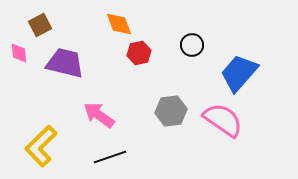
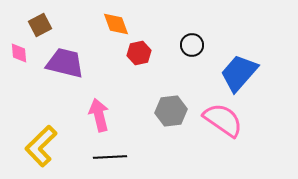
orange diamond: moved 3 px left
pink arrow: rotated 40 degrees clockwise
black line: rotated 16 degrees clockwise
